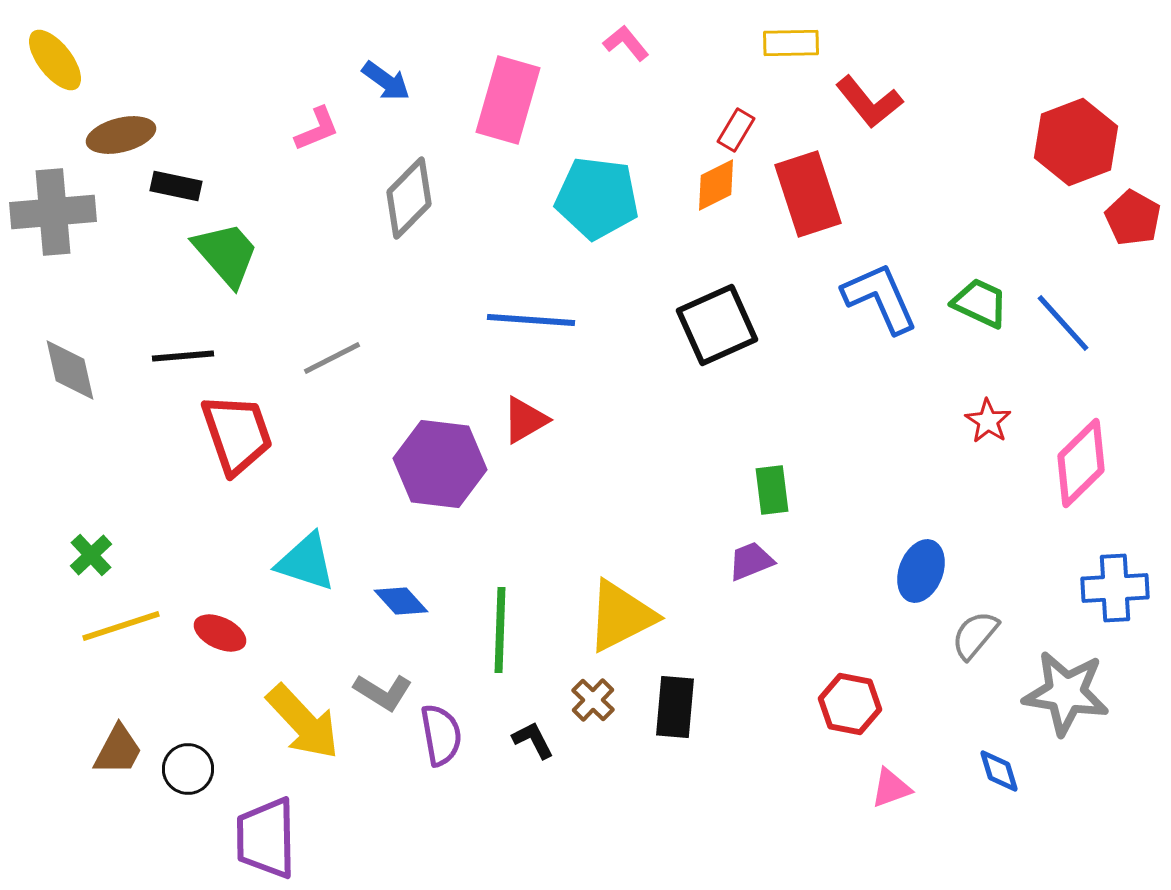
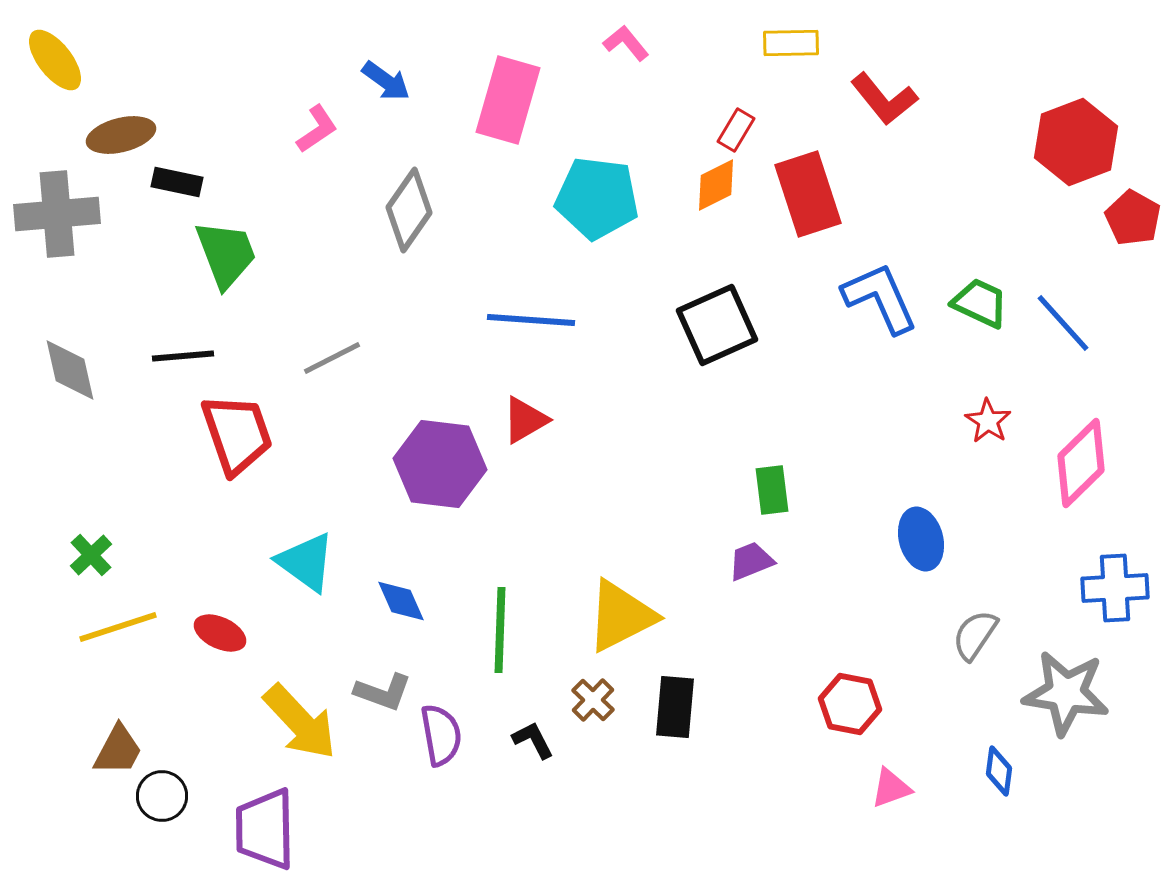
red L-shape at (869, 102): moved 15 px right, 3 px up
pink L-shape at (317, 129): rotated 12 degrees counterclockwise
black rectangle at (176, 186): moved 1 px right, 4 px up
gray diamond at (409, 198): moved 12 px down; rotated 10 degrees counterclockwise
gray cross at (53, 212): moved 4 px right, 2 px down
green trapezoid at (226, 254): rotated 20 degrees clockwise
cyan triangle at (306, 562): rotated 18 degrees clockwise
blue ellipse at (921, 571): moved 32 px up; rotated 36 degrees counterclockwise
blue diamond at (401, 601): rotated 18 degrees clockwise
yellow line at (121, 626): moved 3 px left, 1 px down
gray semicircle at (975, 635): rotated 6 degrees counterclockwise
gray L-shape at (383, 692): rotated 12 degrees counterclockwise
yellow arrow at (303, 722): moved 3 px left
black circle at (188, 769): moved 26 px left, 27 px down
blue diamond at (999, 771): rotated 24 degrees clockwise
purple trapezoid at (266, 838): moved 1 px left, 9 px up
